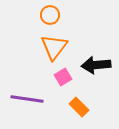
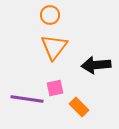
pink square: moved 8 px left, 11 px down; rotated 18 degrees clockwise
